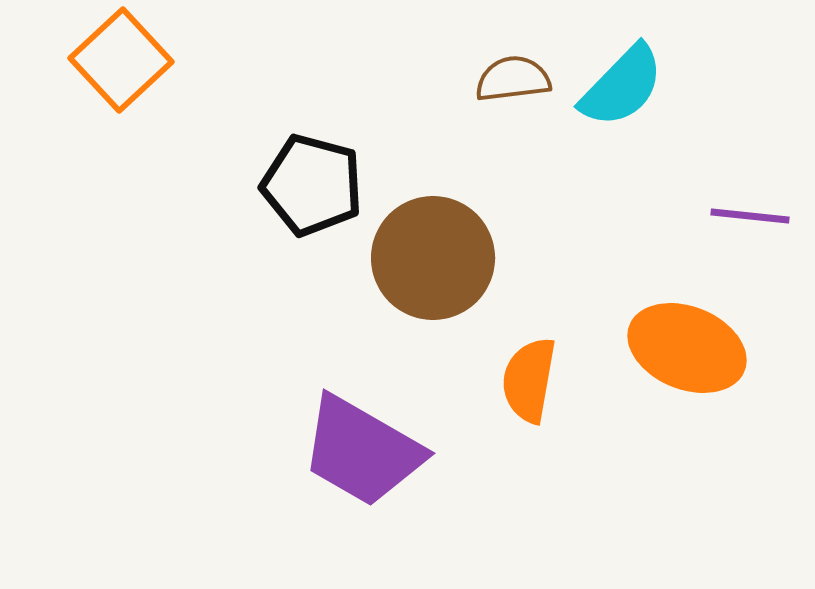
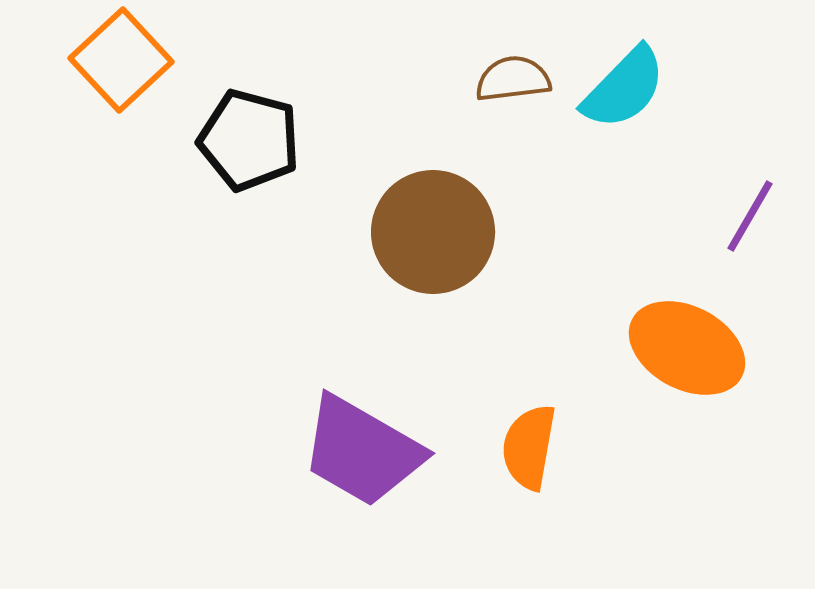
cyan semicircle: moved 2 px right, 2 px down
black pentagon: moved 63 px left, 45 px up
purple line: rotated 66 degrees counterclockwise
brown circle: moved 26 px up
orange ellipse: rotated 6 degrees clockwise
orange semicircle: moved 67 px down
